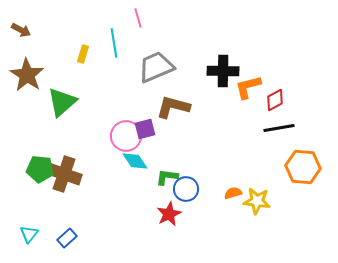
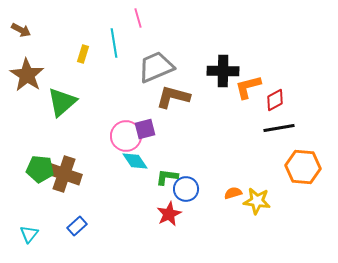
brown L-shape: moved 10 px up
blue rectangle: moved 10 px right, 12 px up
